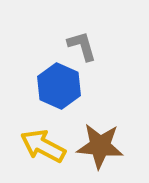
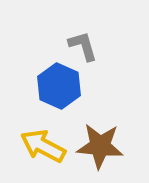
gray L-shape: moved 1 px right
